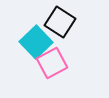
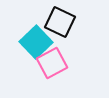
black square: rotated 8 degrees counterclockwise
